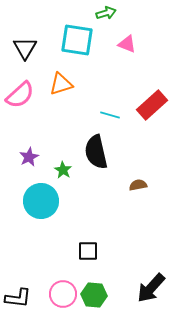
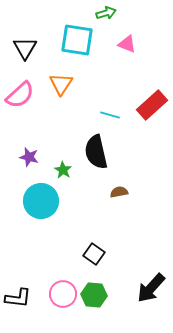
orange triangle: rotated 40 degrees counterclockwise
purple star: rotated 30 degrees counterclockwise
brown semicircle: moved 19 px left, 7 px down
black square: moved 6 px right, 3 px down; rotated 35 degrees clockwise
